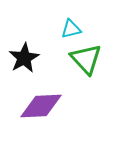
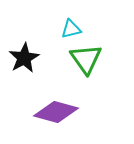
green triangle: rotated 8 degrees clockwise
purple diamond: moved 15 px right, 6 px down; rotated 18 degrees clockwise
